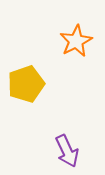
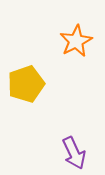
purple arrow: moved 7 px right, 2 px down
